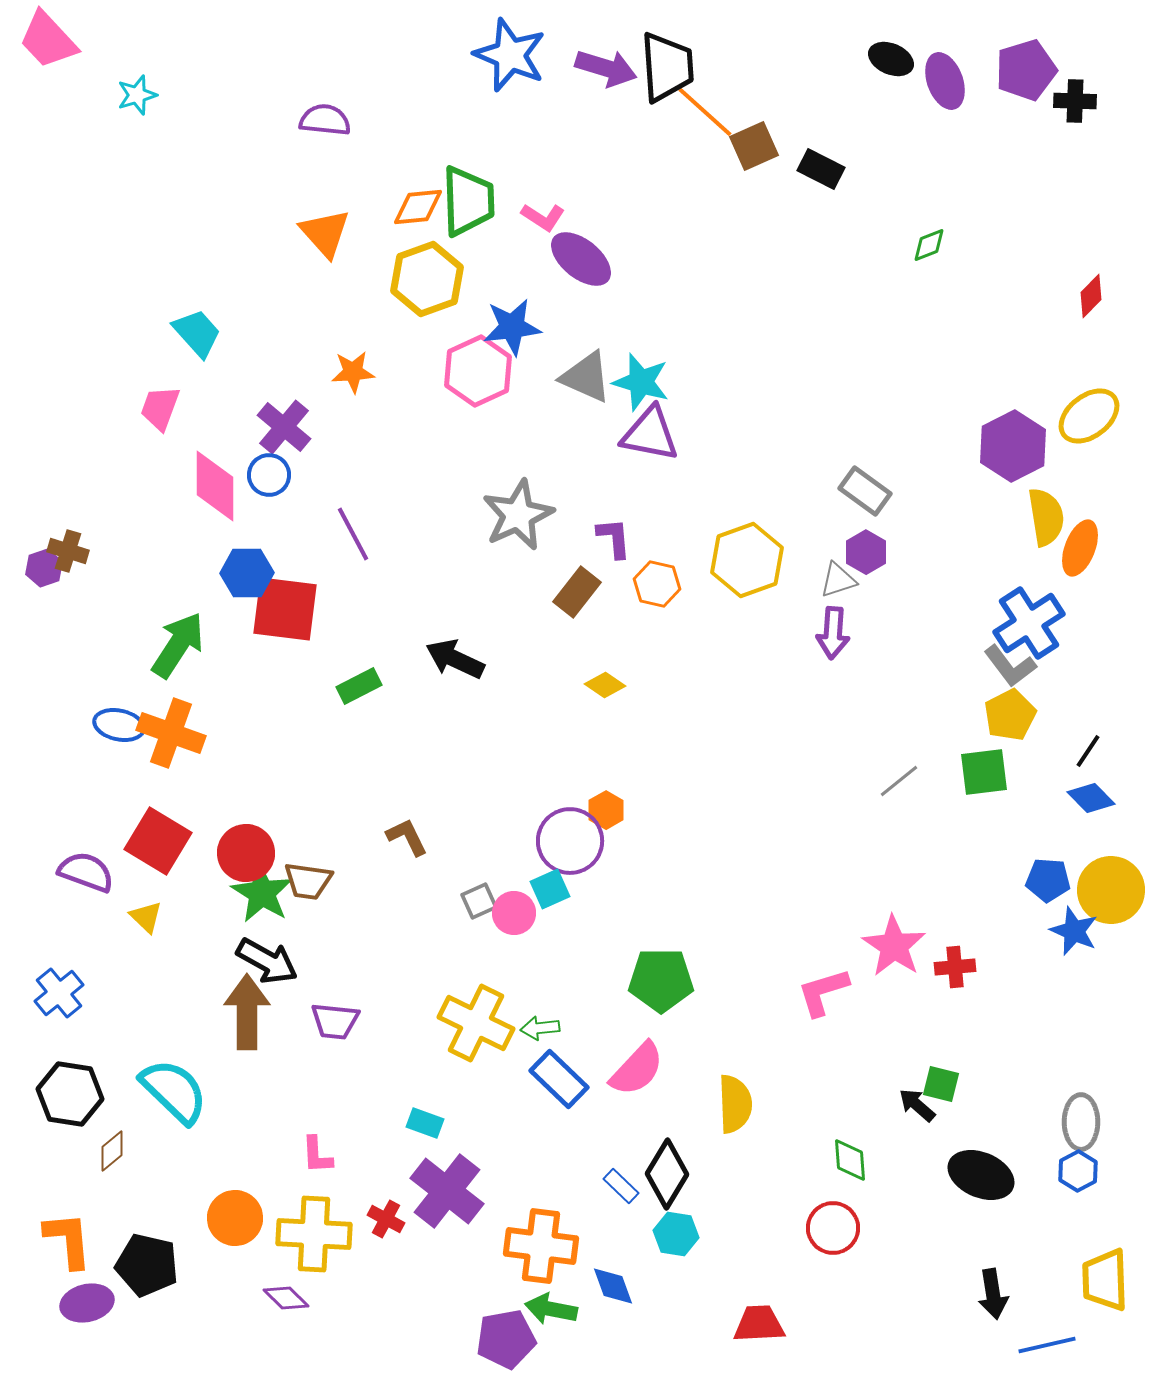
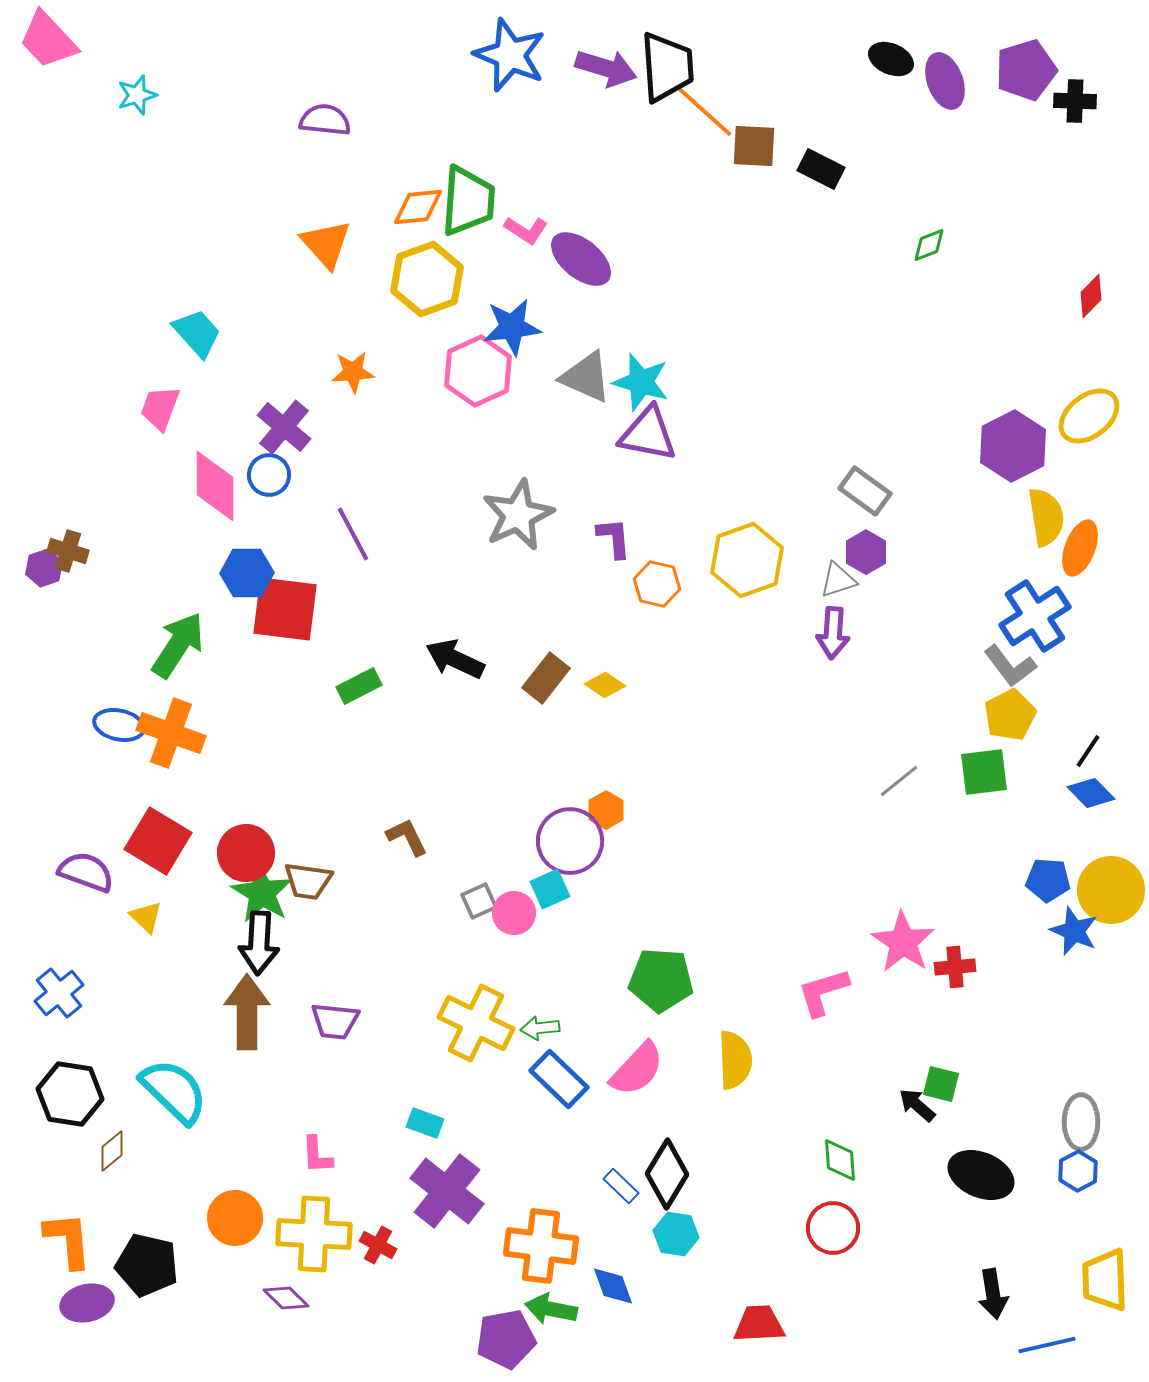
brown square at (754, 146): rotated 27 degrees clockwise
green trapezoid at (468, 201): rotated 6 degrees clockwise
pink L-shape at (543, 217): moved 17 px left, 13 px down
orange triangle at (325, 233): moved 1 px right, 11 px down
purple triangle at (650, 434): moved 2 px left
brown rectangle at (577, 592): moved 31 px left, 86 px down
blue cross at (1029, 623): moved 6 px right, 7 px up
blue diamond at (1091, 798): moved 5 px up
pink star at (894, 946): moved 9 px right, 4 px up
black arrow at (267, 961): moved 8 px left, 18 px up; rotated 64 degrees clockwise
green pentagon at (661, 980): rotated 4 degrees clockwise
yellow semicircle at (735, 1104): moved 44 px up
green diamond at (850, 1160): moved 10 px left
red cross at (386, 1219): moved 8 px left, 26 px down
